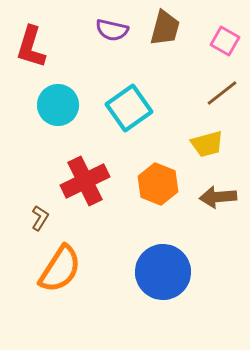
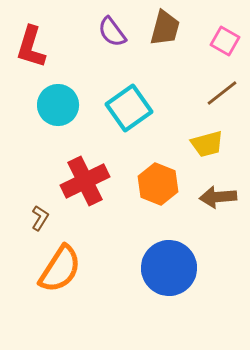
purple semicircle: moved 2 px down; rotated 40 degrees clockwise
blue circle: moved 6 px right, 4 px up
